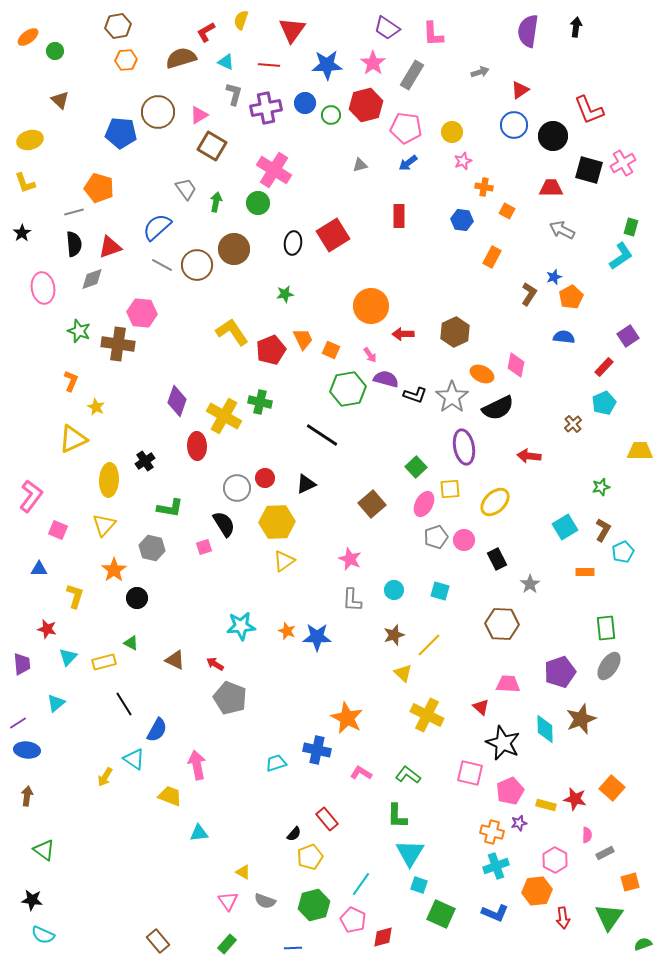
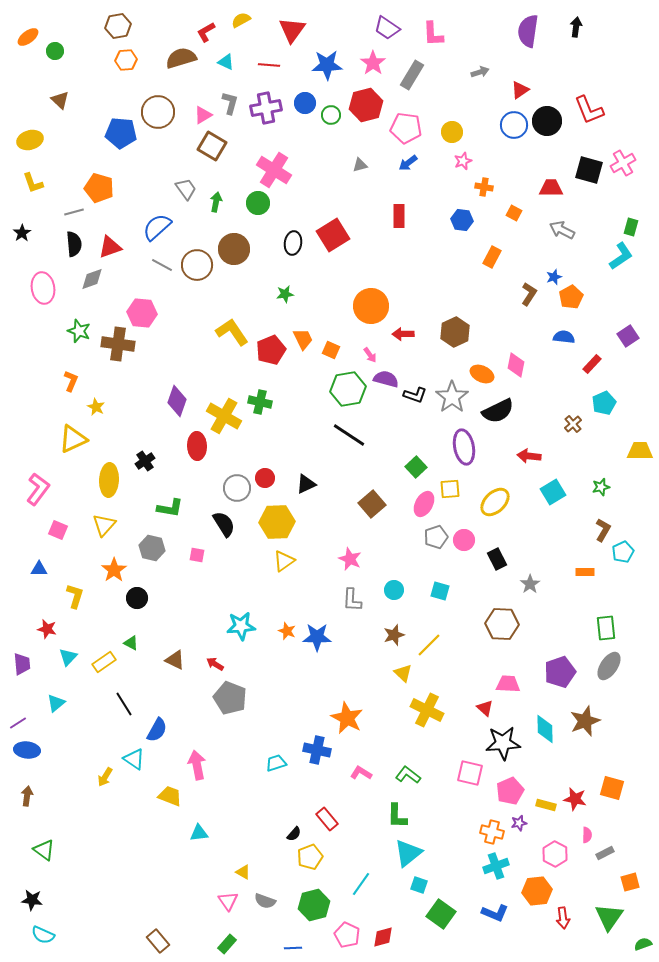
yellow semicircle at (241, 20): rotated 42 degrees clockwise
gray L-shape at (234, 94): moved 4 px left, 9 px down
pink triangle at (199, 115): moved 4 px right
black circle at (553, 136): moved 6 px left, 15 px up
yellow L-shape at (25, 183): moved 8 px right
orange square at (507, 211): moved 7 px right, 2 px down
red rectangle at (604, 367): moved 12 px left, 3 px up
black semicircle at (498, 408): moved 3 px down
black line at (322, 435): moved 27 px right
pink L-shape at (31, 496): moved 7 px right, 7 px up
cyan square at (565, 527): moved 12 px left, 35 px up
pink square at (204, 547): moved 7 px left, 8 px down; rotated 28 degrees clockwise
yellow rectangle at (104, 662): rotated 20 degrees counterclockwise
red triangle at (481, 707): moved 4 px right, 1 px down
yellow cross at (427, 715): moved 5 px up
brown star at (581, 719): moved 4 px right, 2 px down
black star at (503, 743): rotated 28 degrees counterclockwise
orange square at (612, 788): rotated 25 degrees counterclockwise
cyan triangle at (410, 853): moved 2 px left; rotated 20 degrees clockwise
pink hexagon at (555, 860): moved 6 px up
green square at (441, 914): rotated 12 degrees clockwise
pink pentagon at (353, 920): moved 6 px left, 15 px down
